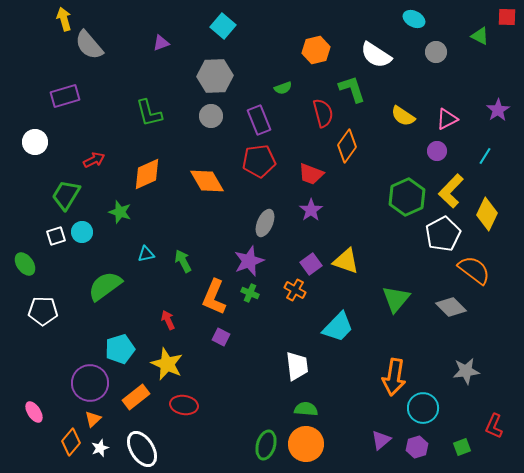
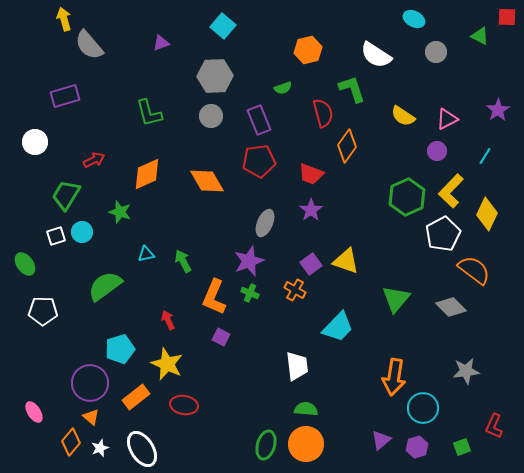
orange hexagon at (316, 50): moved 8 px left
orange triangle at (93, 419): moved 2 px left, 2 px up; rotated 36 degrees counterclockwise
